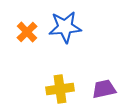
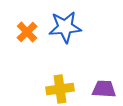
purple trapezoid: rotated 15 degrees clockwise
